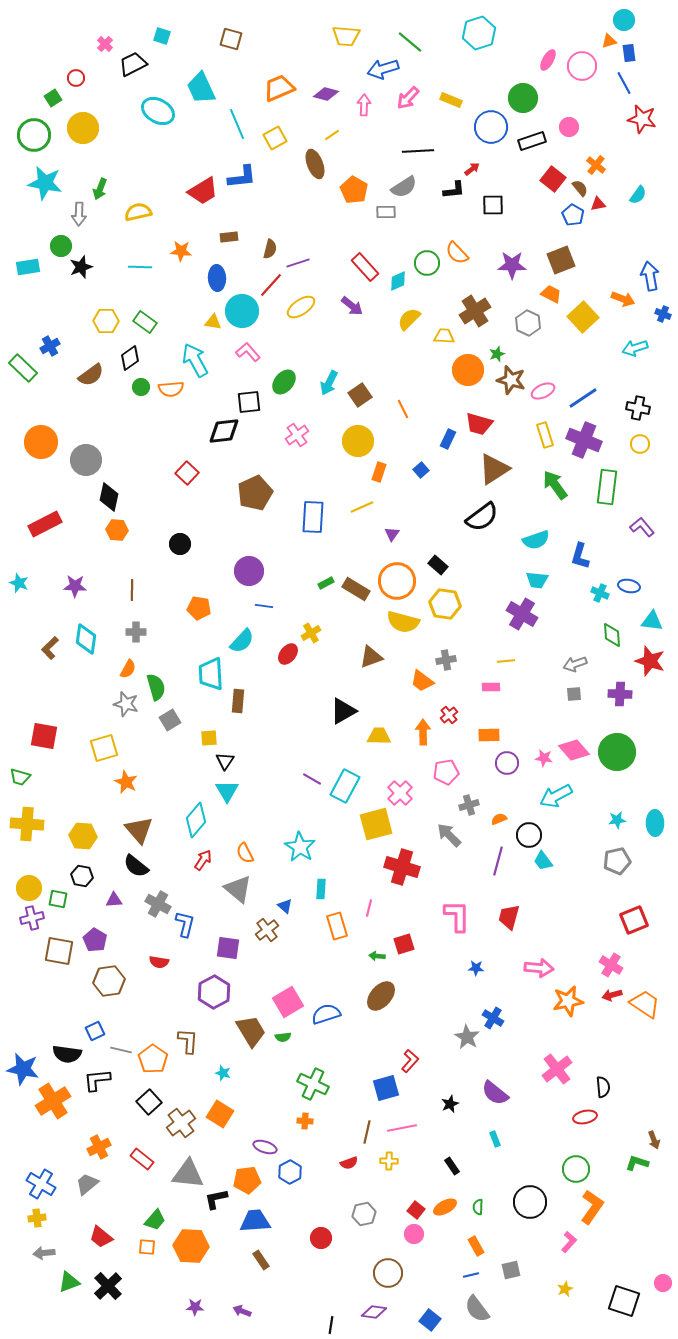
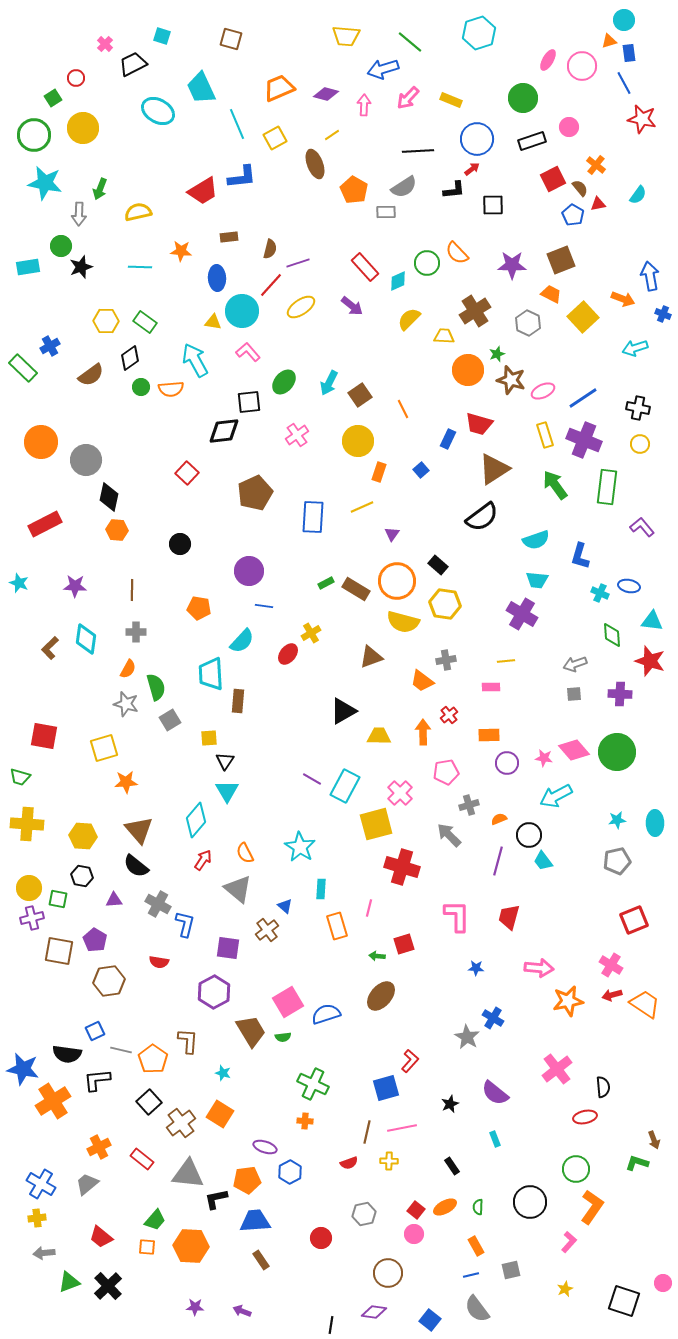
blue circle at (491, 127): moved 14 px left, 12 px down
red square at (553, 179): rotated 25 degrees clockwise
orange star at (126, 782): rotated 30 degrees counterclockwise
